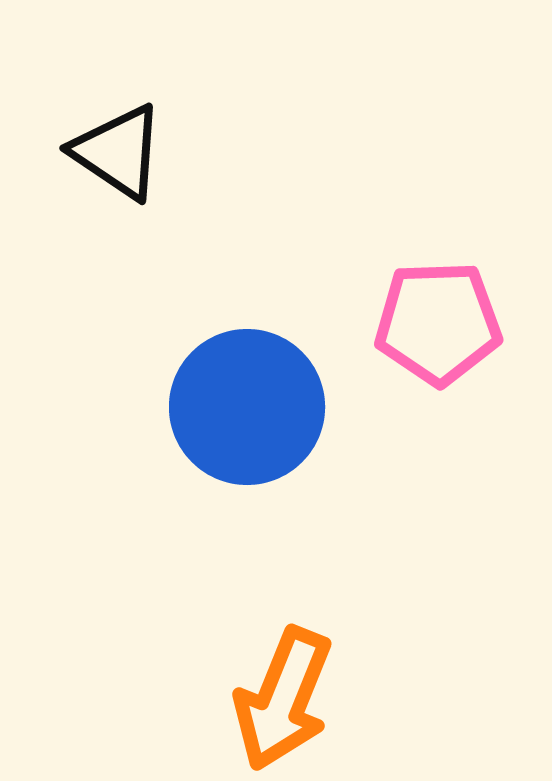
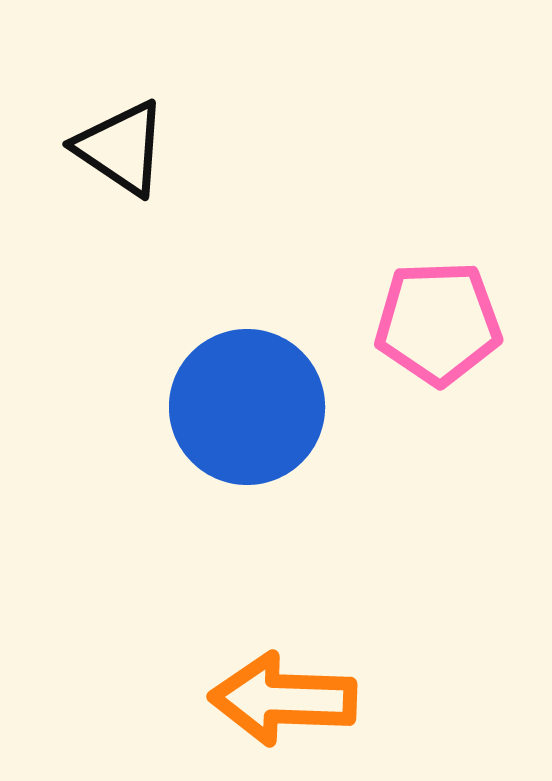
black triangle: moved 3 px right, 4 px up
orange arrow: rotated 70 degrees clockwise
